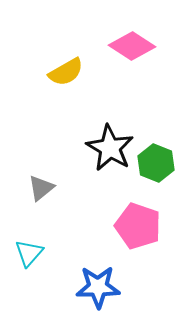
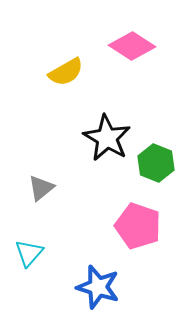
black star: moved 3 px left, 10 px up
blue star: rotated 18 degrees clockwise
